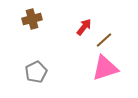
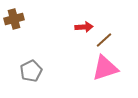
brown cross: moved 18 px left
red arrow: rotated 48 degrees clockwise
gray pentagon: moved 5 px left, 1 px up
